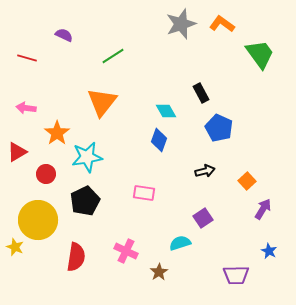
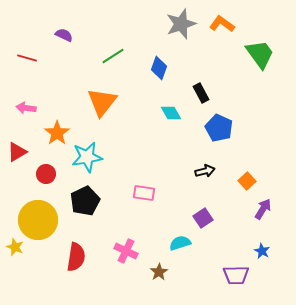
cyan diamond: moved 5 px right, 2 px down
blue diamond: moved 72 px up
blue star: moved 7 px left
